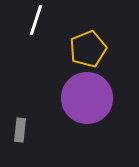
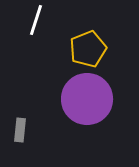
purple circle: moved 1 px down
